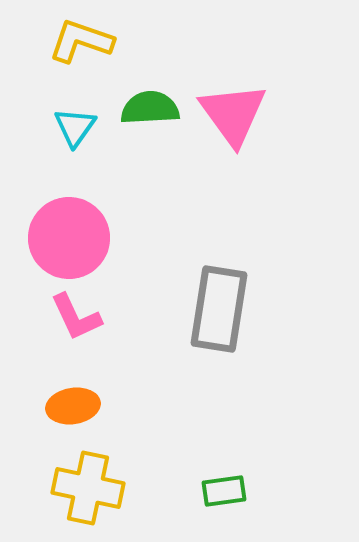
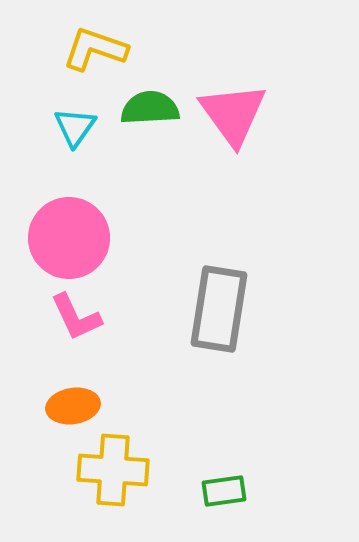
yellow L-shape: moved 14 px right, 8 px down
yellow cross: moved 25 px right, 18 px up; rotated 8 degrees counterclockwise
